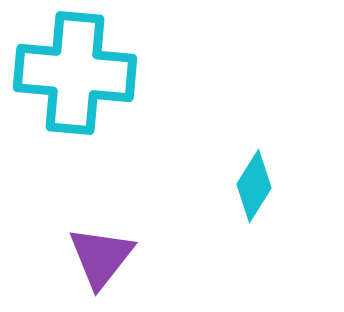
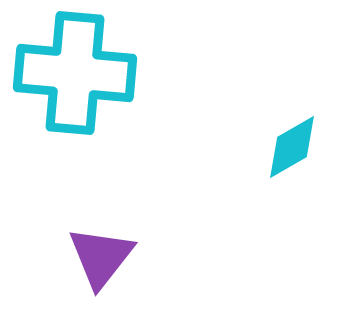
cyan diamond: moved 38 px right, 39 px up; rotated 28 degrees clockwise
